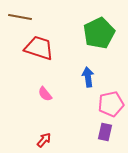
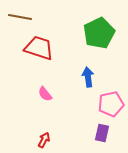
purple rectangle: moved 3 px left, 1 px down
red arrow: rotated 14 degrees counterclockwise
